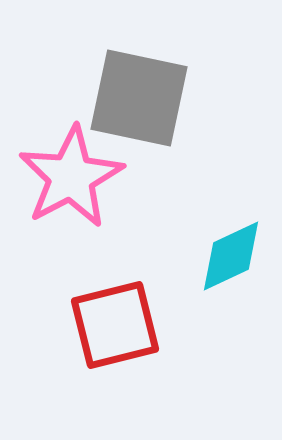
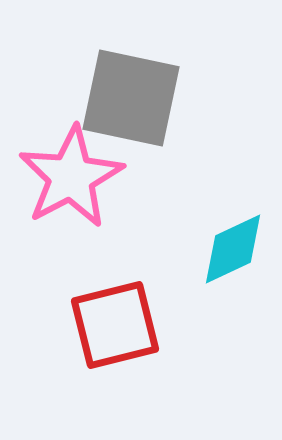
gray square: moved 8 px left
cyan diamond: moved 2 px right, 7 px up
